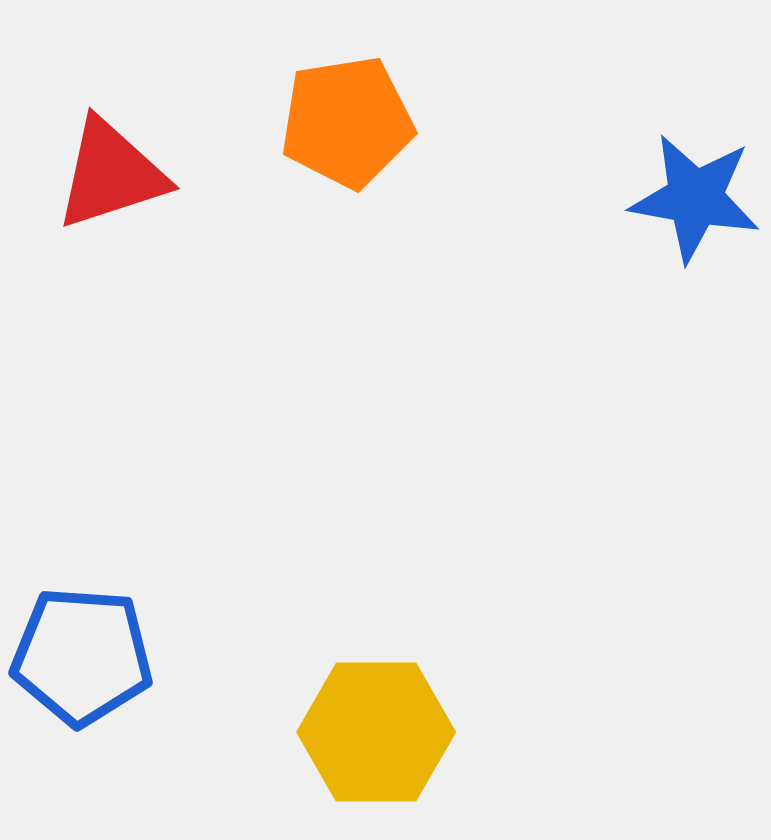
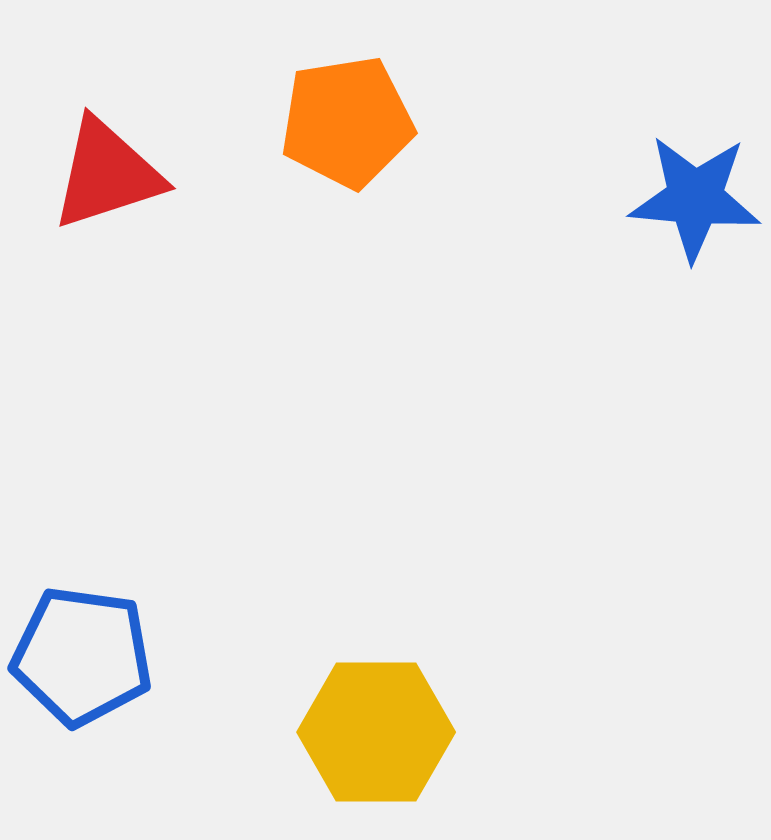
red triangle: moved 4 px left
blue star: rotated 5 degrees counterclockwise
blue pentagon: rotated 4 degrees clockwise
